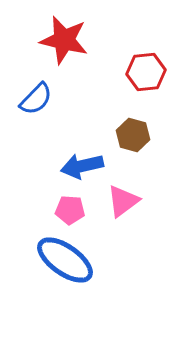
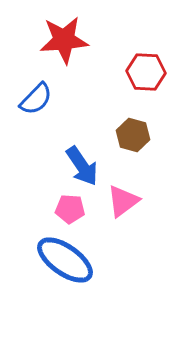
red star: rotated 18 degrees counterclockwise
red hexagon: rotated 9 degrees clockwise
blue arrow: rotated 111 degrees counterclockwise
pink pentagon: moved 1 px up
